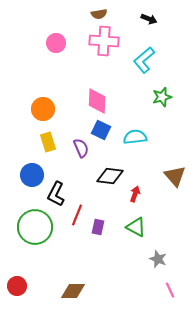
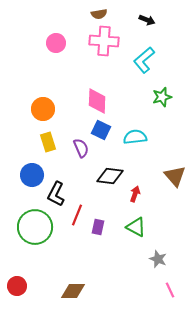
black arrow: moved 2 px left, 1 px down
